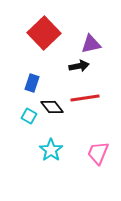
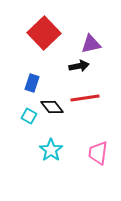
pink trapezoid: rotated 15 degrees counterclockwise
